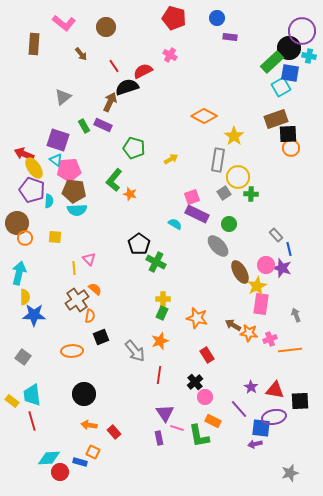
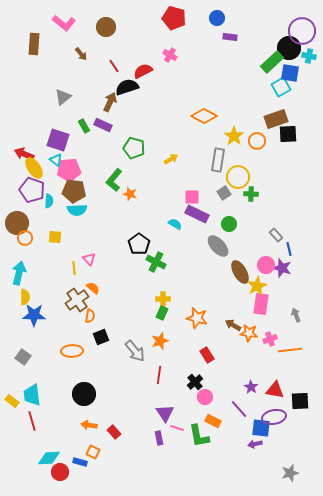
orange circle at (291, 148): moved 34 px left, 7 px up
pink square at (192, 197): rotated 21 degrees clockwise
orange semicircle at (95, 289): moved 2 px left, 1 px up
